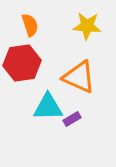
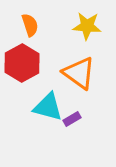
red hexagon: rotated 21 degrees counterclockwise
orange triangle: moved 4 px up; rotated 12 degrees clockwise
cyan triangle: rotated 16 degrees clockwise
